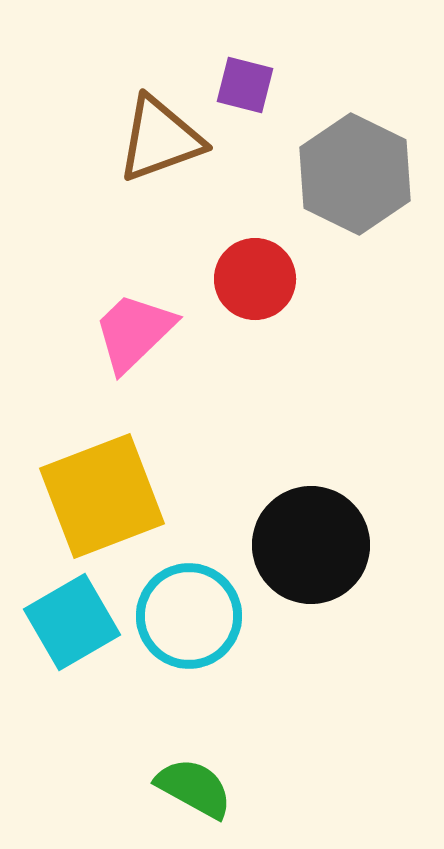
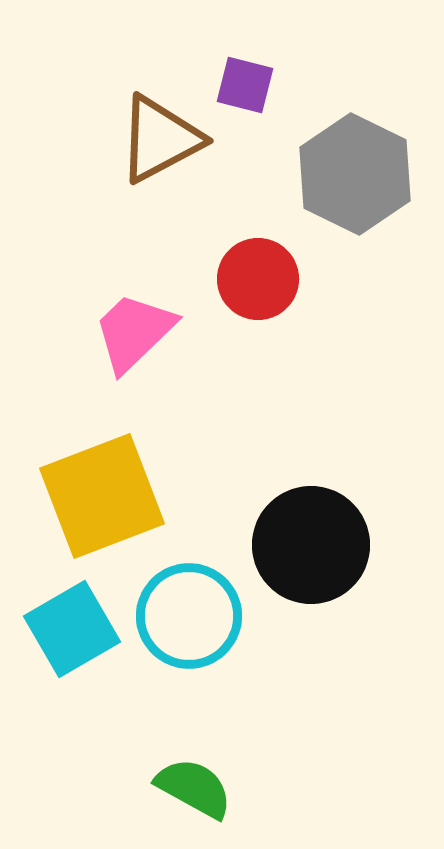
brown triangle: rotated 8 degrees counterclockwise
red circle: moved 3 px right
cyan square: moved 7 px down
